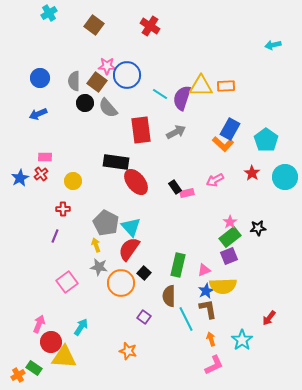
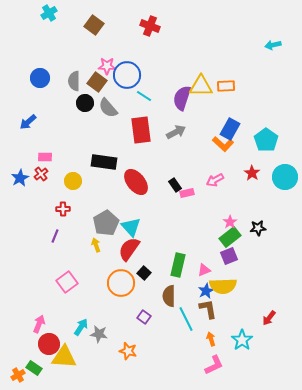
red cross at (150, 26): rotated 12 degrees counterclockwise
cyan line at (160, 94): moved 16 px left, 2 px down
blue arrow at (38, 114): moved 10 px left, 8 px down; rotated 18 degrees counterclockwise
black rectangle at (116, 162): moved 12 px left
black rectangle at (175, 187): moved 2 px up
gray pentagon at (106, 223): rotated 15 degrees clockwise
gray star at (99, 267): moved 67 px down
red circle at (51, 342): moved 2 px left, 2 px down
